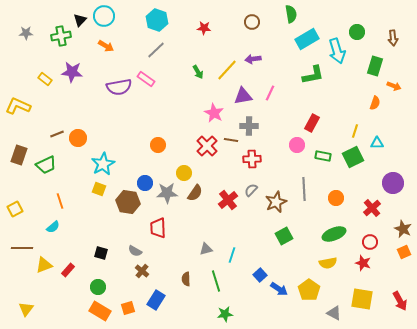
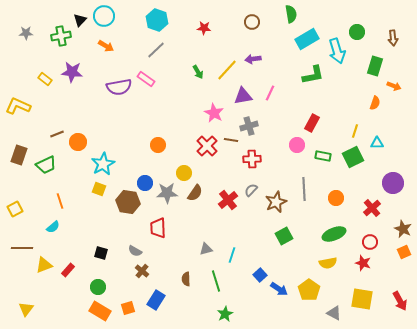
gray cross at (249, 126): rotated 18 degrees counterclockwise
orange circle at (78, 138): moved 4 px down
green star at (225, 314): rotated 21 degrees counterclockwise
